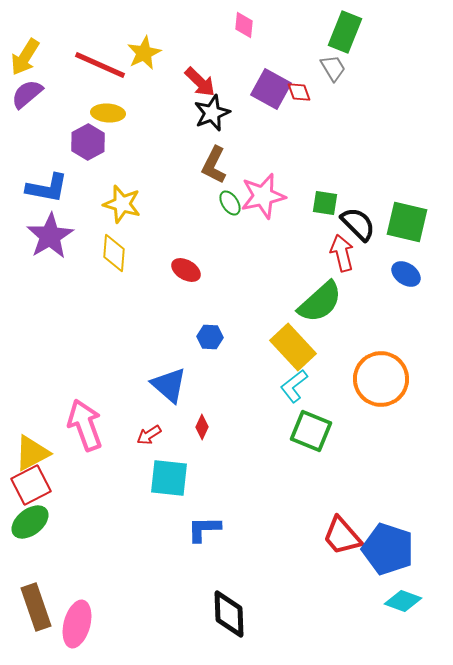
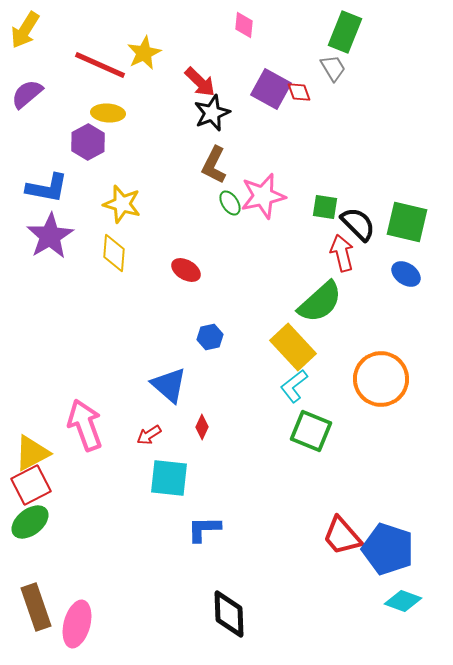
yellow arrow at (25, 57): moved 27 px up
green square at (325, 203): moved 4 px down
blue hexagon at (210, 337): rotated 15 degrees counterclockwise
